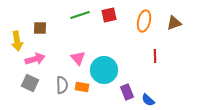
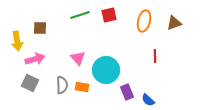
cyan circle: moved 2 px right
